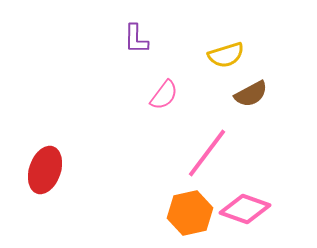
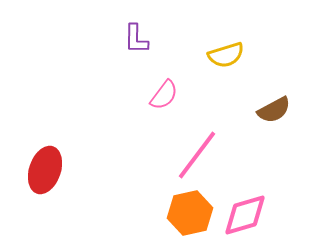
brown semicircle: moved 23 px right, 16 px down
pink line: moved 10 px left, 2 px down
pink diamond: moved 6 px down; rotated 36 degrees counterclockwise
